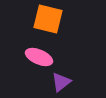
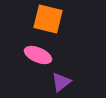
pink ellipse: moved 1 px left, 2 px up
